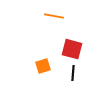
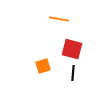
orange line: moved 5 px right, 3 px down
